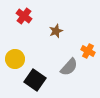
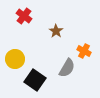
brown star: rotated 16 degrees counterclockwise
orange cross: moved 4 px left
gray semicircle: moved 2 px left, 1 px down; rotated 12 degrees counterclockwise
